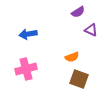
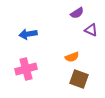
purple semicircle: moved 1 px left, 1 px down
